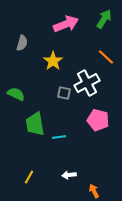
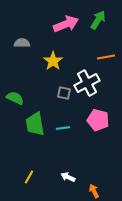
green arrow: moved 6 px left, 1 px down
gray semicircle: rotated 105 degrees counterclockwise
orange line: rotated 54 degrees counterclockwise
green semicircle: moved 1 px left, 4 px down
cyan line: moved 4 px right, 9 px up
white arrow: moved 1 px left, 2 px down; rotated 32 degrees clockwise
